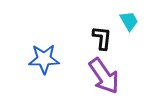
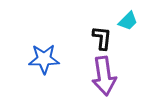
cyan trapezoid: moved 1 px left; rotated 75 degrees clockwise
purple arrow: rotated 27 degrees clockwise
